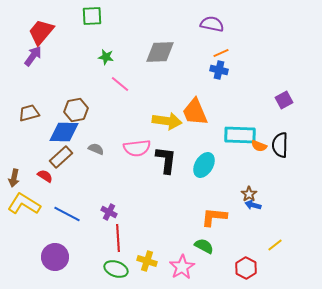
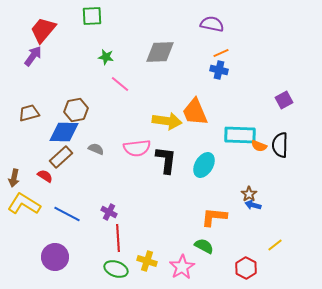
red trapezoid: moved 2 px right, 2 px up
